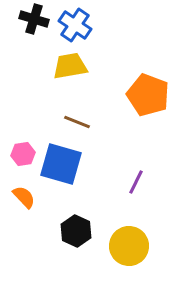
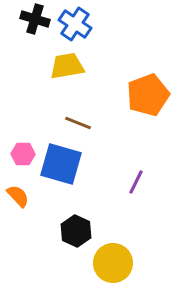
black cross: moved 1 px right
blue cross: moved 1 px up
yellow trapezoid: moved 3 px left
orange pentagon: rotated 30 degrees clockwise
brown line: moved 1 px right, 1 px down
pink hexagon: rotated 10 degrees clockwise
orange semicircle: moved 6 px left, 1 px up
yellow circle: moved 16 px left, 17 px down
